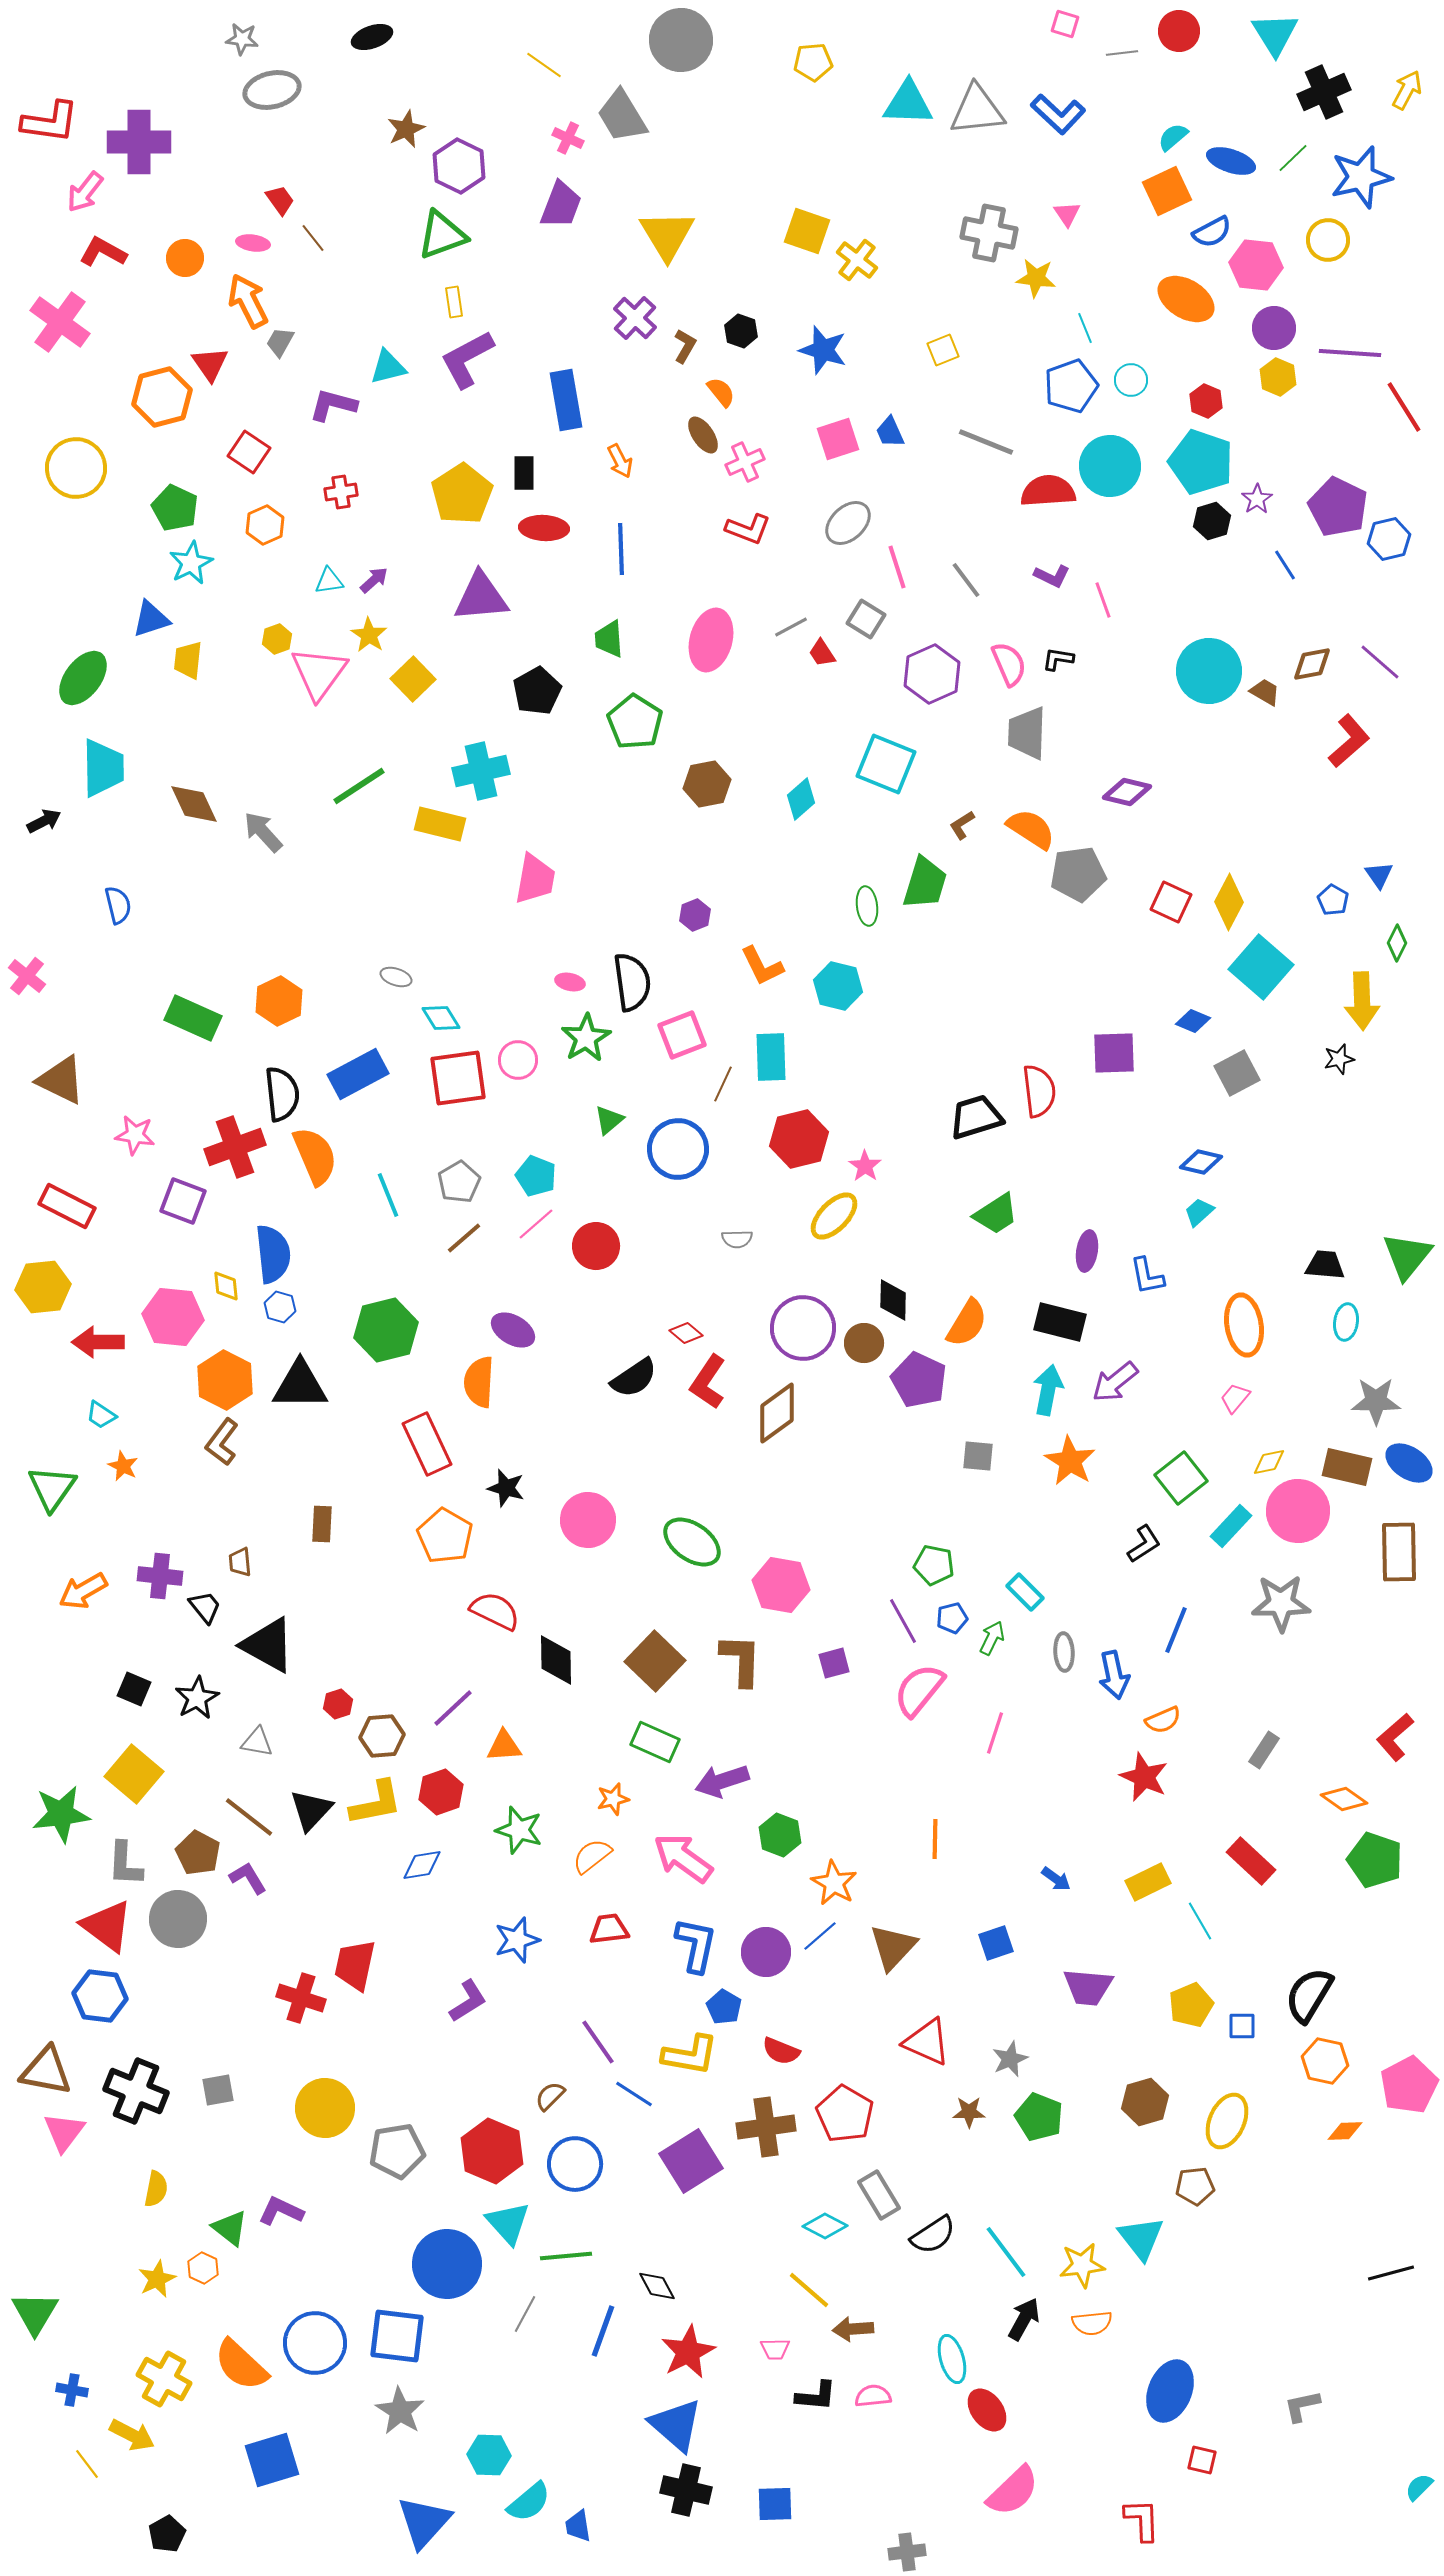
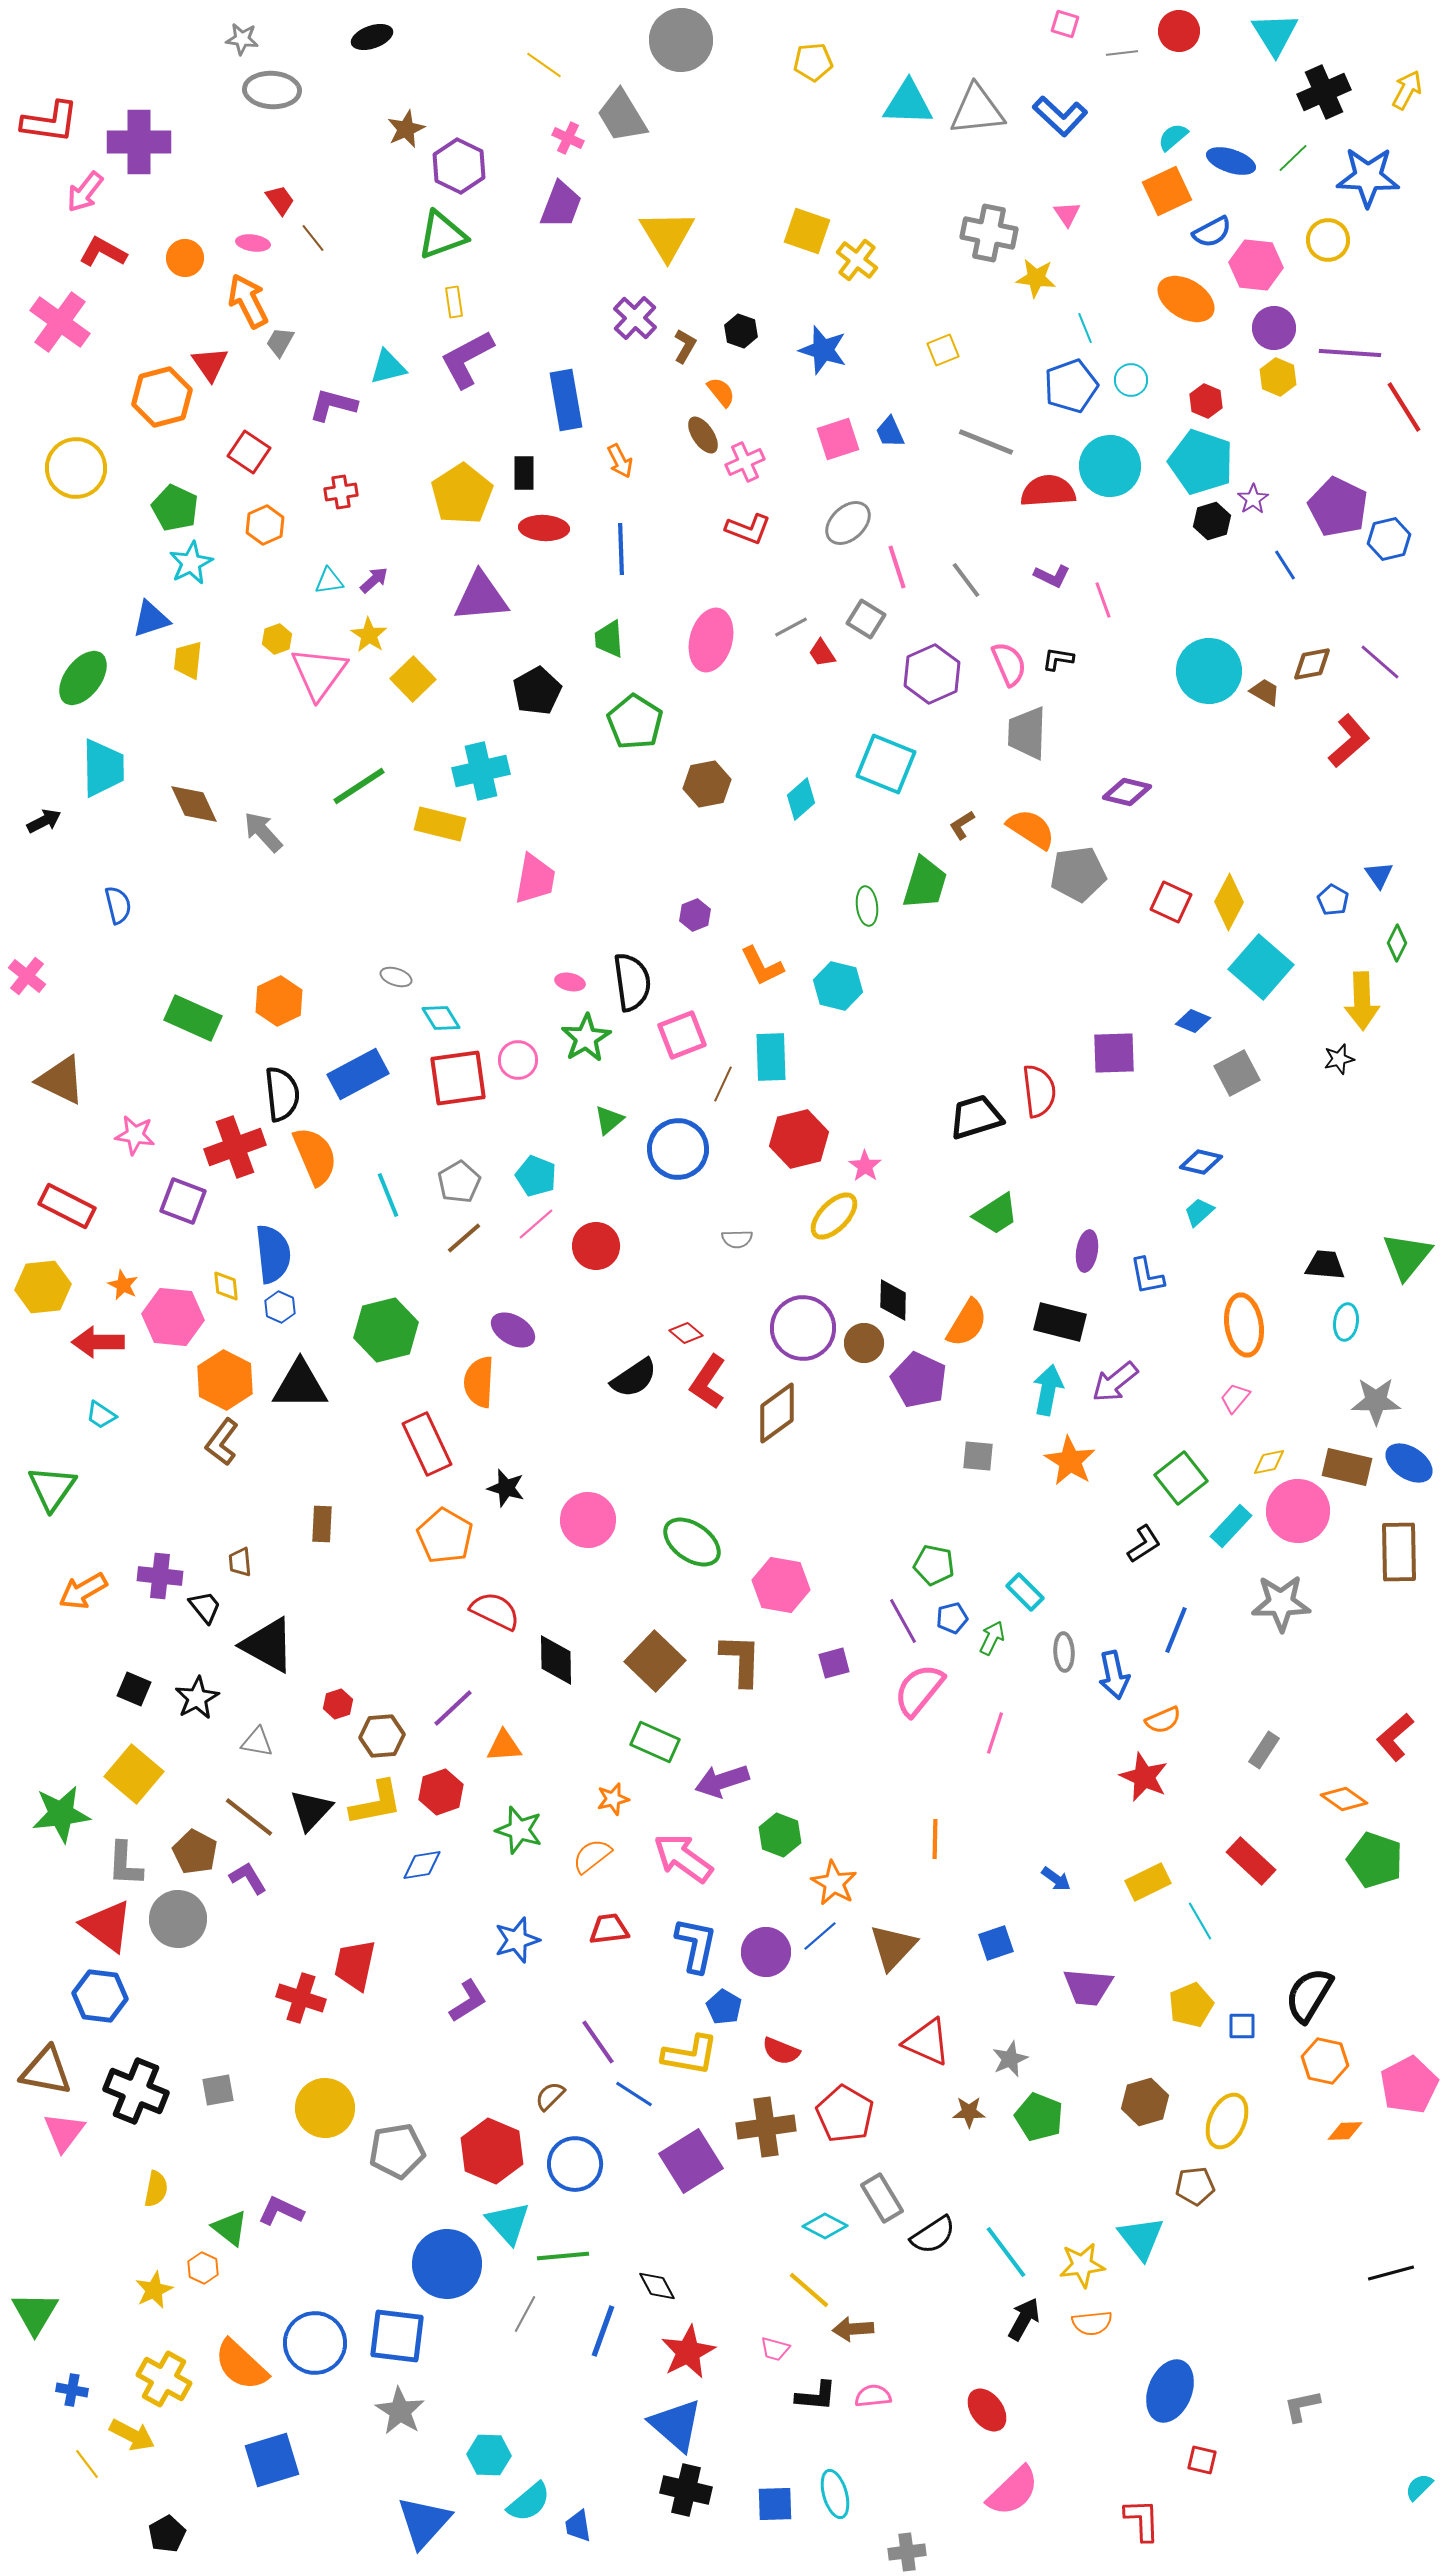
gray ellipse at (272, 90): rotated 16 degrees clockwise
blue L-shape at (1058, 114): moved 2 px right, 2 px down
blue star at (1361, 177): moved 7 px right; rotated 16 degrees clockwise
purple star at (1257, 499): moved 4 px left
blue hexagon at (280, 1307): rotated 8 degrees clockwise
orange star at (123, 1466): moved 181 px up
brown pentagon at (198, 1853): moved 3 px left, 1 px up
gray rectangle at (879, 2195): moved 3 px right, 3 px down
green line at (566, 2256): moved 3 px left
yellow star at (157, 2279): moved 3 px left, 11 px down
pink trapezoid at (775, 2349): rotated 16 degrees clockwise
cyan ellipse at (952, 2359): moved 117 px left, 135 px down
